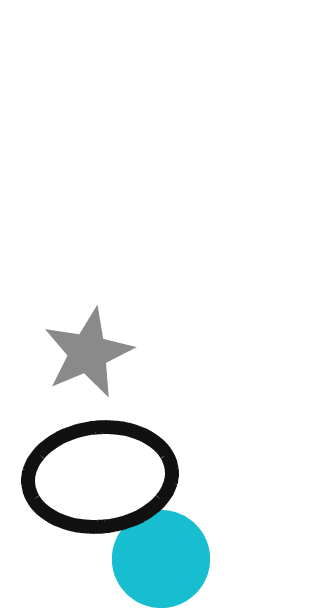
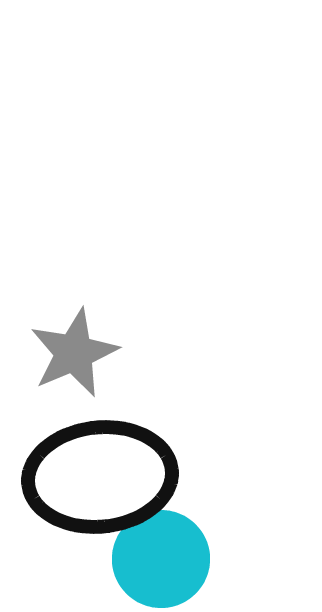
gray star: moved 14 px left
